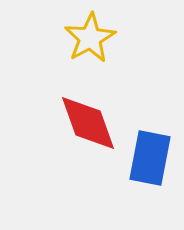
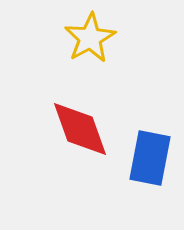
red diamond: moved 8 px left, 6 px down
